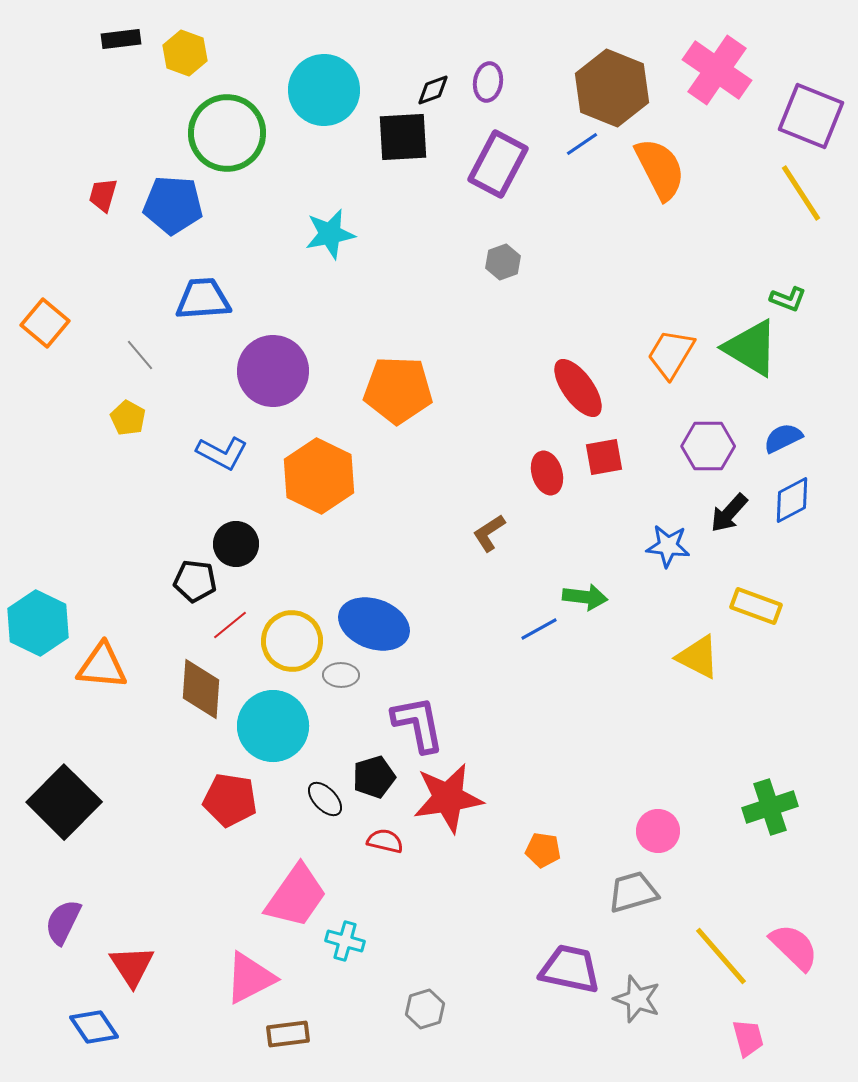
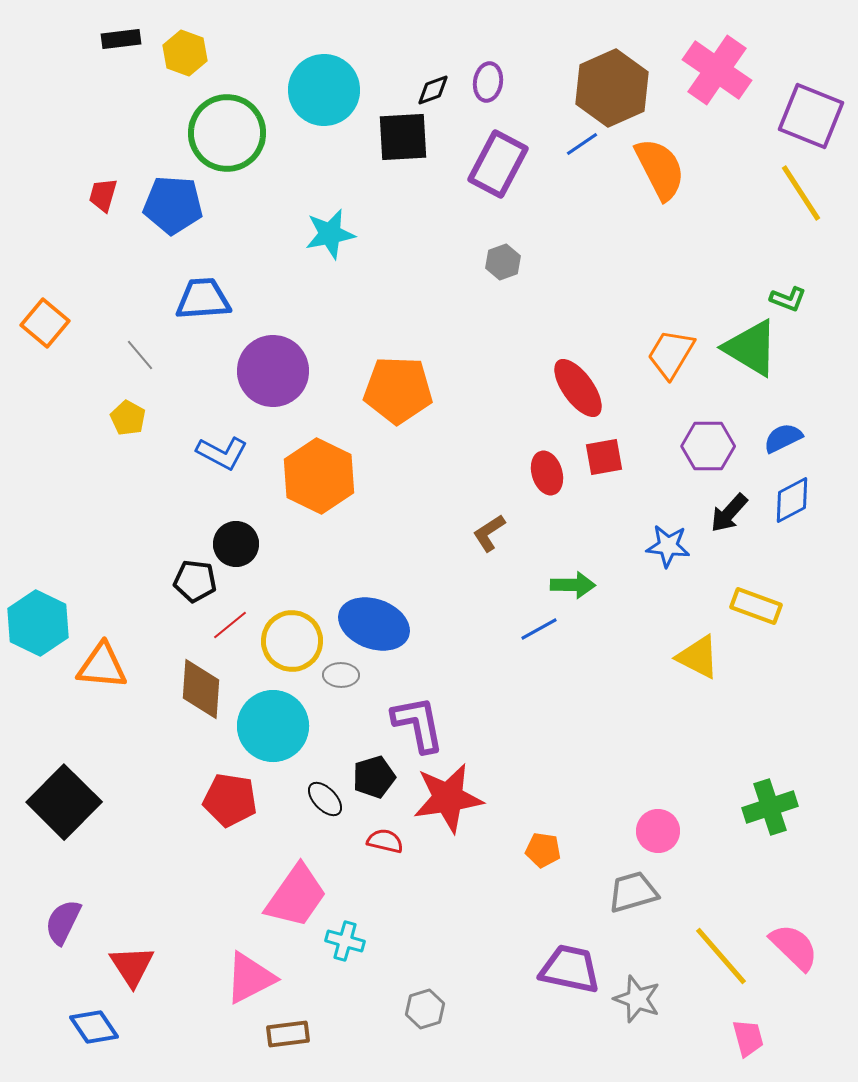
brown hexagon at (612, 88): rotated 14 degrees clockwise
green arrow at (585, 597): moved 12 px left, 12 px up; rotated 6 degrees counterclockwise
